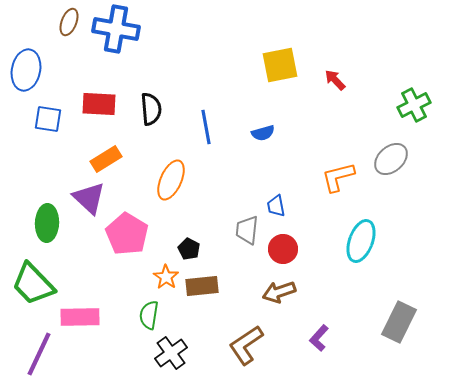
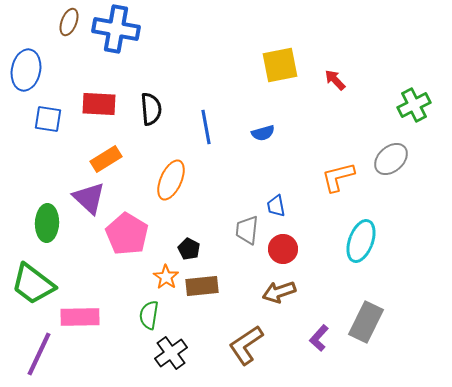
green trapezoid: rotated 9 degrees counterclockwise
gray rectangle: moved 33 px left
